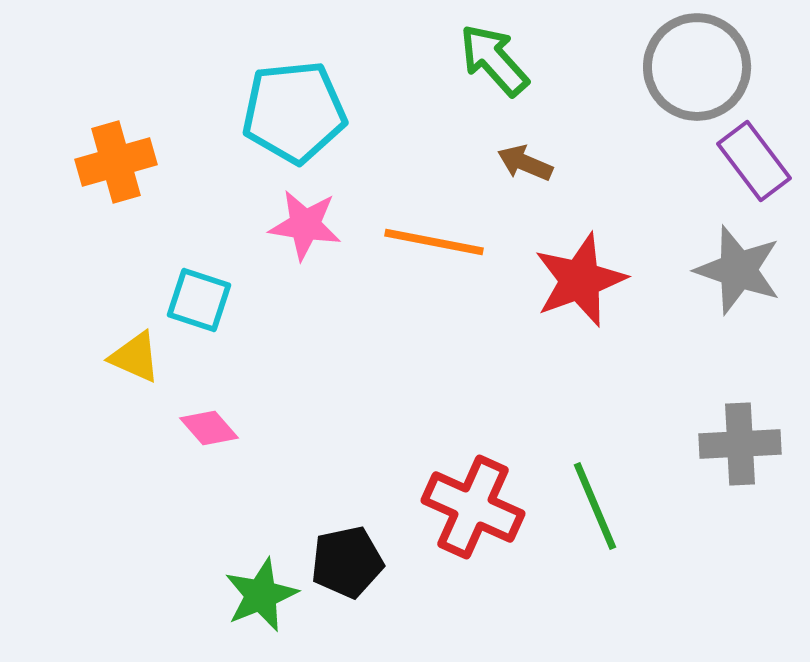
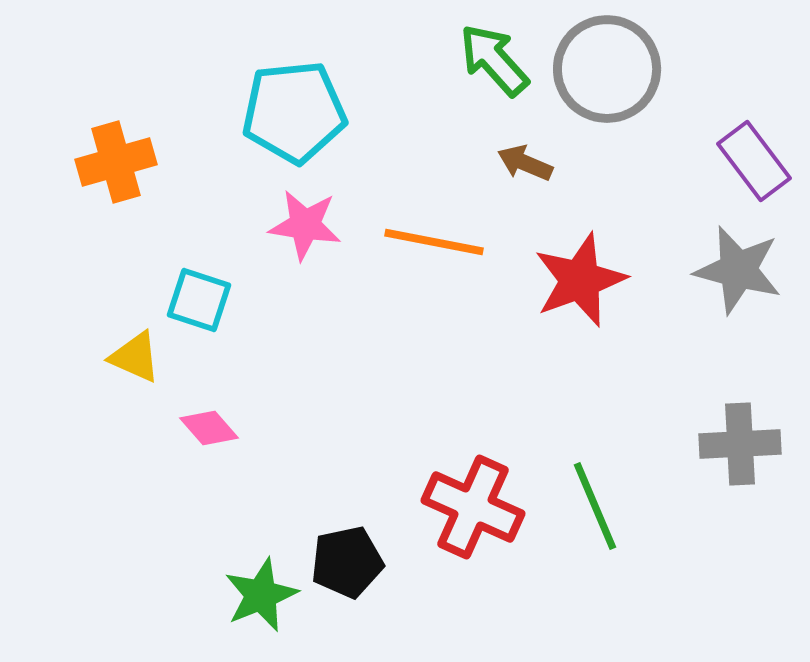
gray circle: moved 90 px left, 2 px down
gray star: rotated 4 degrees counterclockwise
